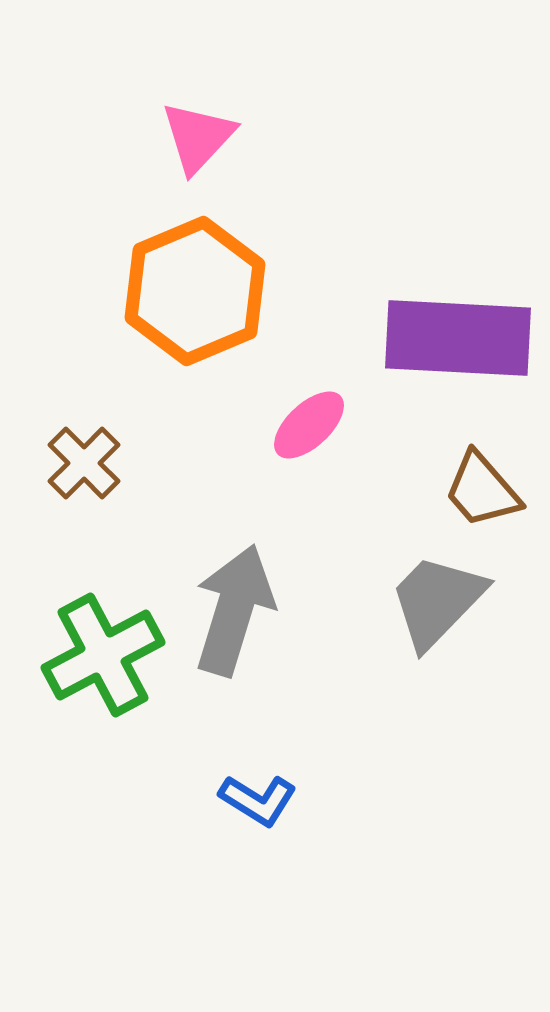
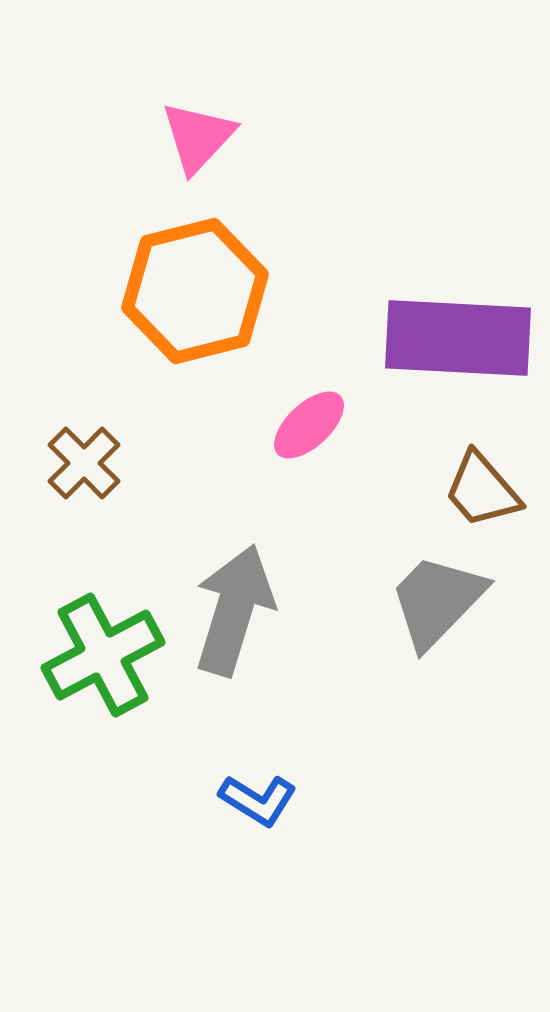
orange hexagon: rotated 9 degrees clockwise
